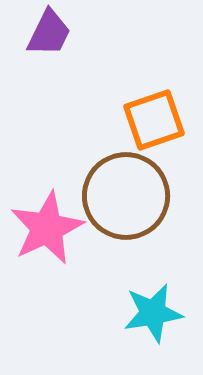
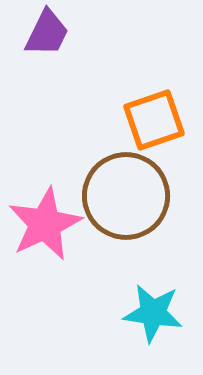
purple trapezoid: moved 2 px left
pink star: moved 2 px left, 4 px up
cyan star: rotated 18 degrees clockwise
